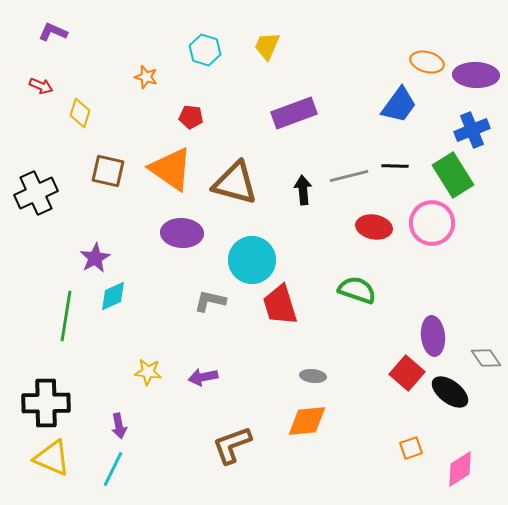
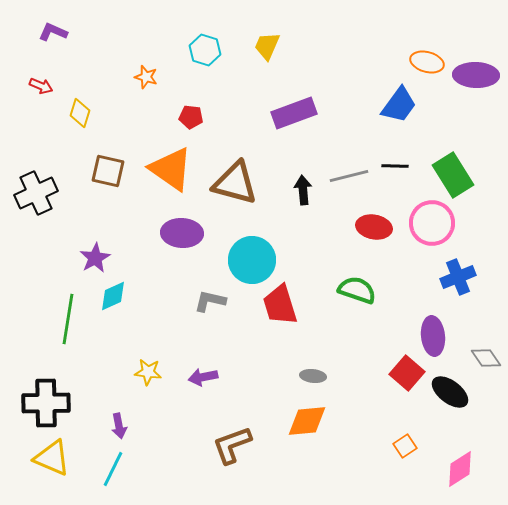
blue cross at (472, 130): moved 14 px left, 147 px down
green line at (66, 316): moved 2 px right, 3 px down
orange square at (411, 448): moved 6 px left, 2 px up; rotated 15 degrees counterclockwise
